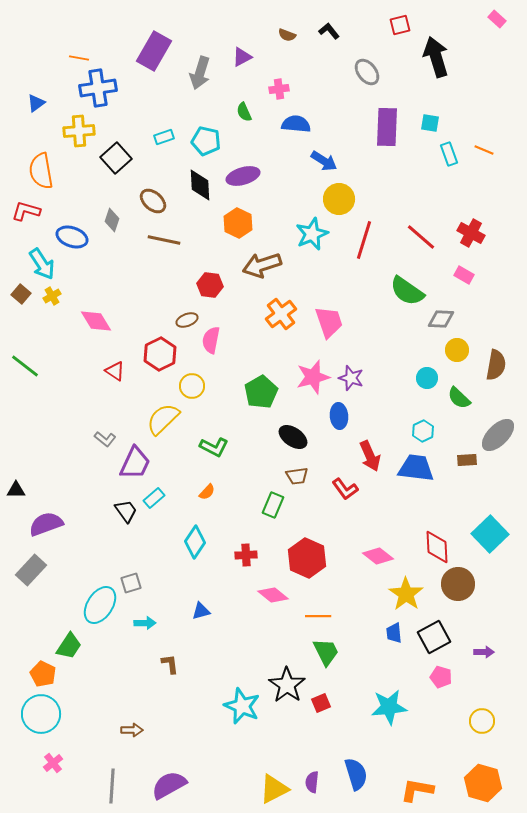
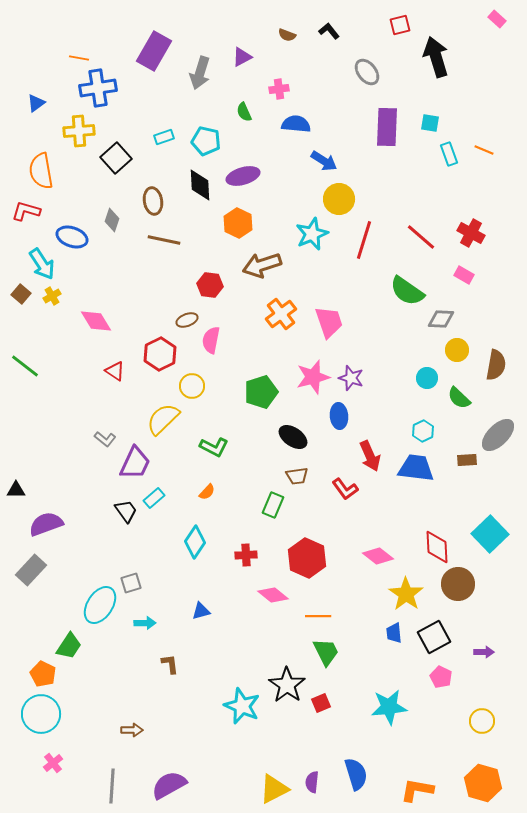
brown ellipse at (153, 201): rotated 40 degrees clockwise
green pentagon at (261, 392): rotated 12 degrees clockwise
pink pentagon at (441, 677): rotated 10 degrees clockwise
